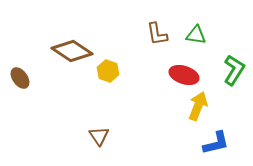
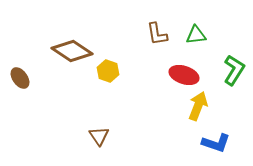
green triangle: rotated 15 degrees counterclockwise
blue L-shape: rotated 32 degrees clockwise
